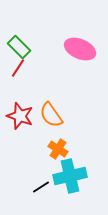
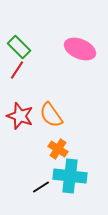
red line: moved 1 px left, 2 px down
cyan cross: rotated 20 degrees clockwise
